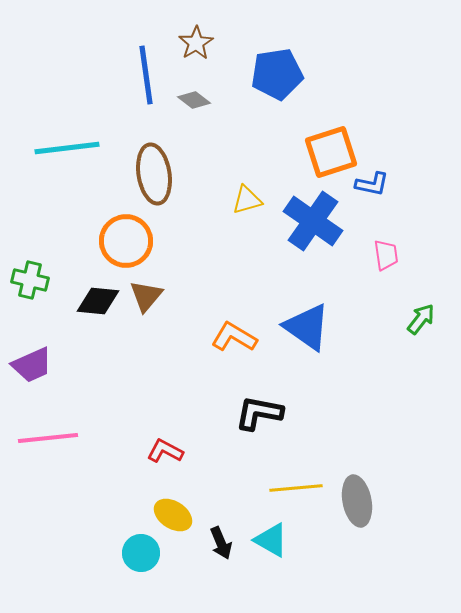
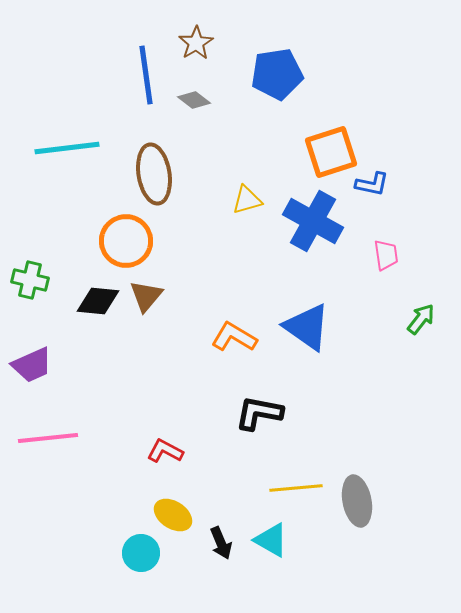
blue cross: rotated 6 degrees counterclockwise
